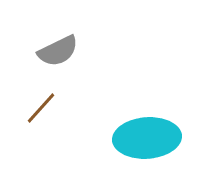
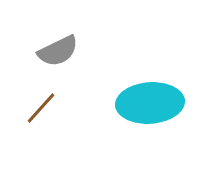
cyan ellipse: moved 3 px right, 35 px up
